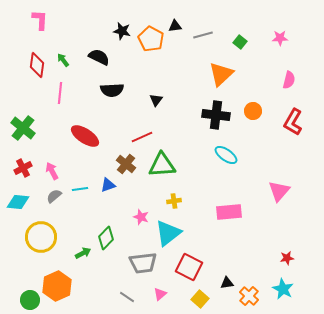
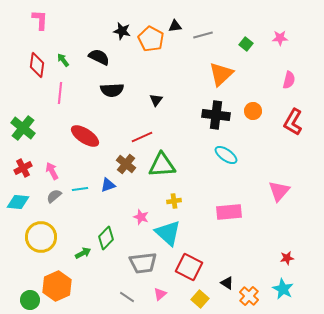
green square at (240, 42): moved 6 px right, 2 px down
cyan triangle at (168, 233): rotated 40 degrees counterclockwise
black triangle at (227, 283): rotated 40 degrees clockwise
